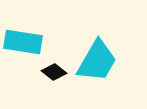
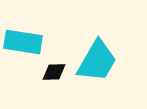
black diamond: rotated 40 degrees counterclockwise
